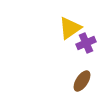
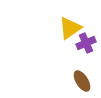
brown ellipse: rotated 65 degrees counterclockwise
